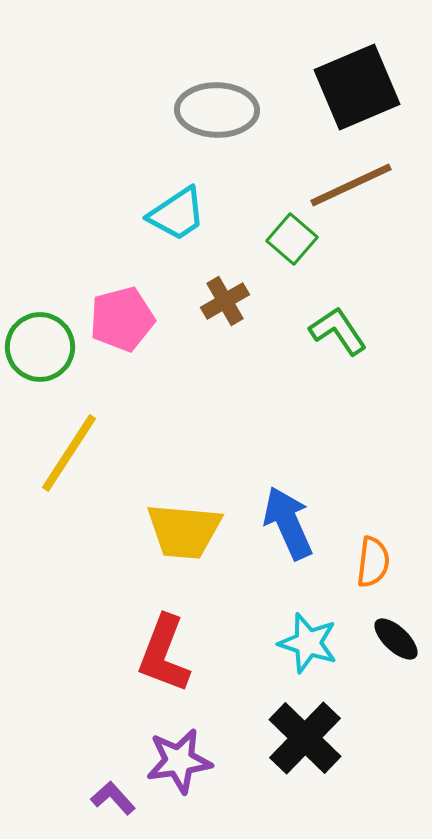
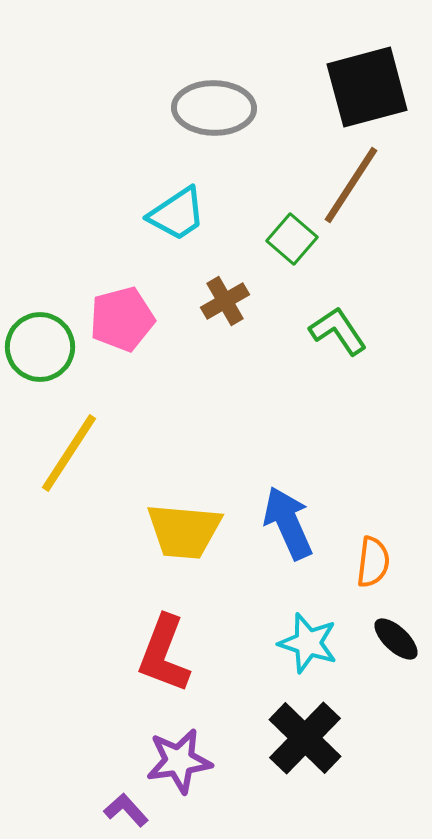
black square: moved 10 px right; rotated 8 degrees clockwise
gray ellipse: moved 3 px left, 2 px up
brown line: rotated 32 degrees counterclockwise
purple L-shape: moved 13 px right, 12 px down
